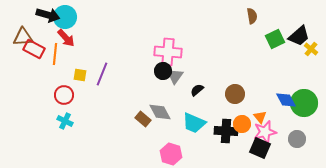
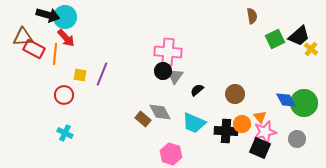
cyan cross: moved 12 px down
